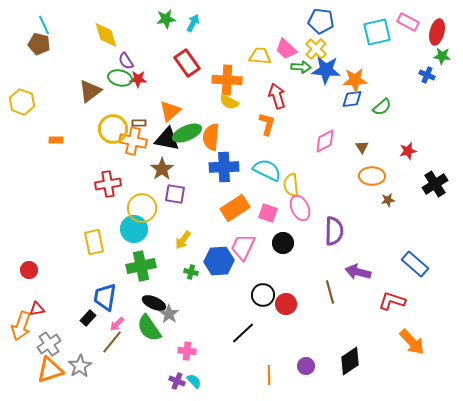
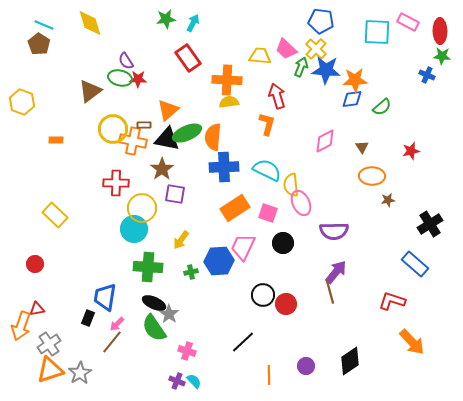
cyan line at (44, 25): rotated 42 degrees counterclockwise
cyan square at (377, 32): rotated 16 degrees clockwise
red ellipse at (437, 32): moved 3 px right, 1 px up; rotated 15 degrees counterclockwise
yellow diamond at (106, 35): moved 16 px left, 12 px up
brown pentagon at (39, 44): rotated 20 degrees clockwise
red rectangle at (187, 63): moved 1 px right, 5 px up
green arrow at (301, 67): rotated 72 degrees counterclockwise
yellow semicircle at (229, 102): rotated 144 degrees clockwise
orange triangle at (170, 111): moved 2 px left, 1 px up
brown rectangle at (139, 123): moved 5 px right, 2 px down
orange semicircle at (211, 137): moved 2 px right
red star at (408, 151): moved 3 px right
red cross at (108, 184): moved 8 px right, 1 px up; rotated 10 degrees clockwise
black cross at (435, 184): moved 5 px left, 40 px down
pink ellipse at (300, 208): moved 1 px right, 5 px up
purple semicircle at (334, 231): rotated 88 degrees clockwise
yellow arrow at (183, 240): moved 2 px left
yellow rectangle at (94, 242): moved 39 px left, 27 px up; rotated 35 degrees counterclockwise
green cross at (141, 266): moved 7 px right, 1 px down; rotated 16 degrees clockwise
red circle at (29, 270): moved 6 px right, 6 px up
green cross at (191, 272): rotated 24 degrees counterclockwise
purple arrow at (358, 272): moved 22 px left; rotated 115 degrees clockwise
black rectangle at (88, 318): rotated 21 degrees counterclockwise
green semicircle at (149, 328): moved 5 px right
black line at (243, 333): moved 9 px down
pink cross at (187, 351): rotated 12 degrees clockwise
gray star at (80, 366): moved 7 px down
